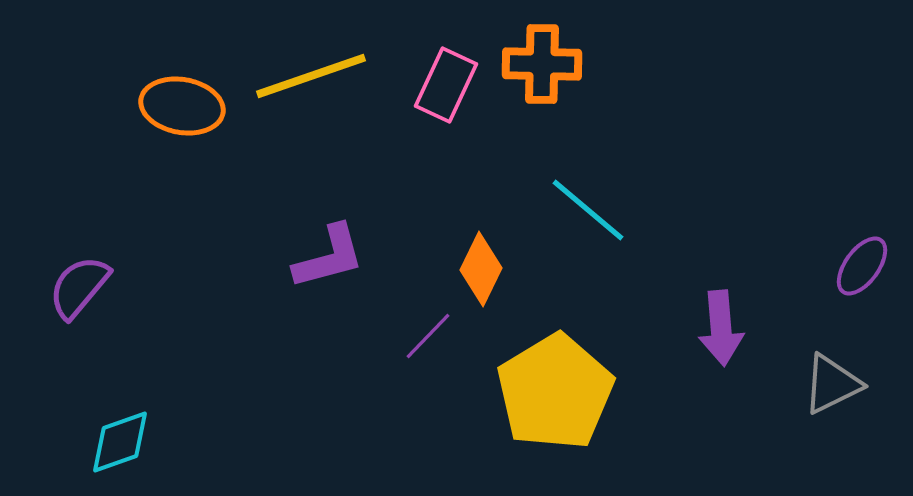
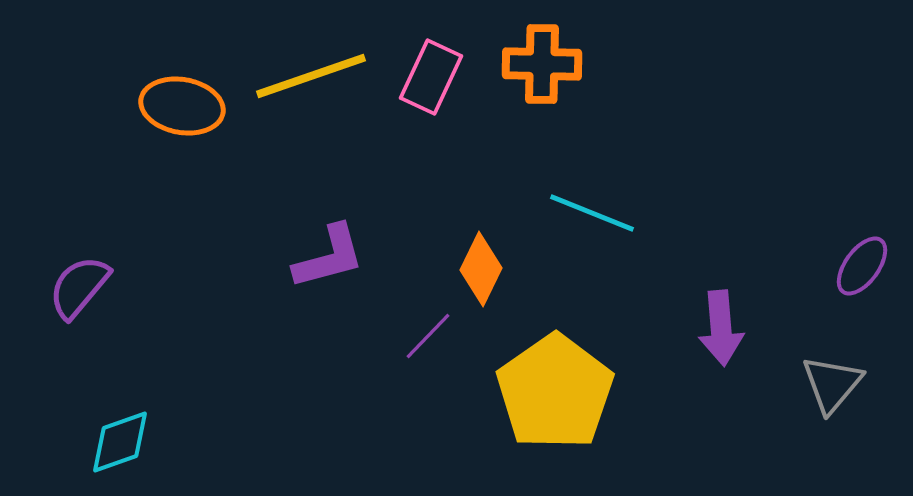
pink rectangle: moved 15 px left, 8 px up
cyan line: moved 4 px right, 3 px down; rotated 18 degrees counterclockwise
gray triangle: rotated 24 degrees counterclockwise
yellow pentagon: rotated 4 degrees counterclockwise
